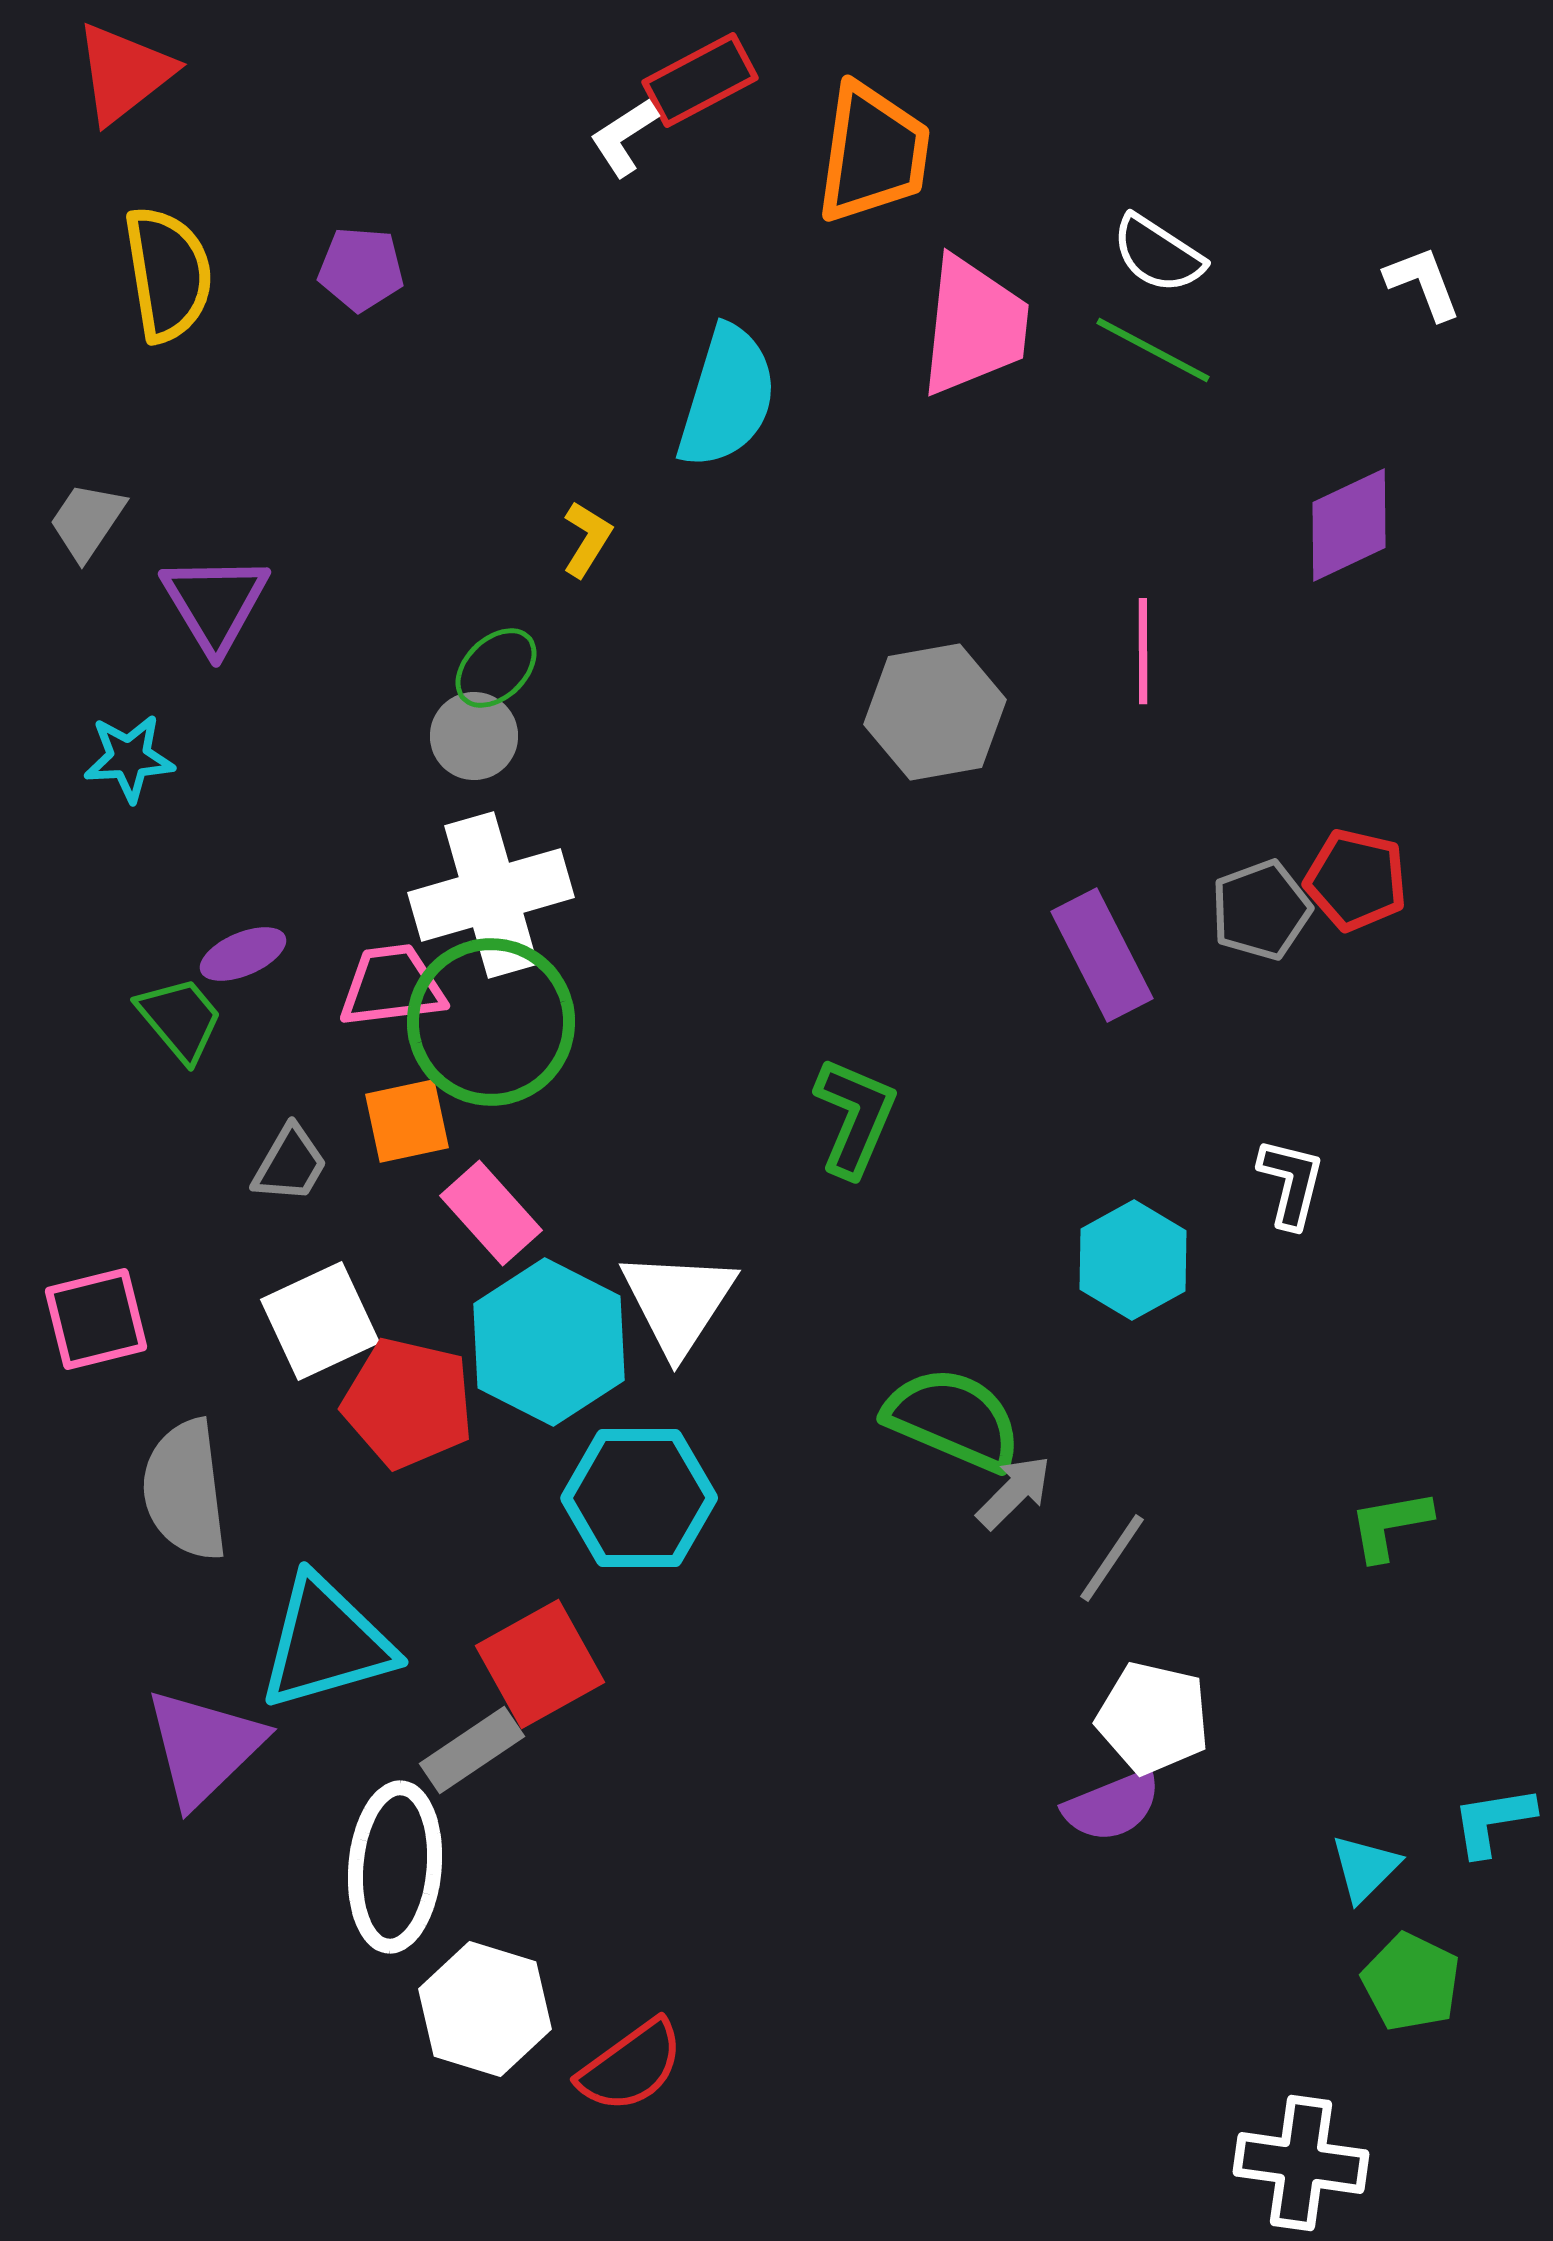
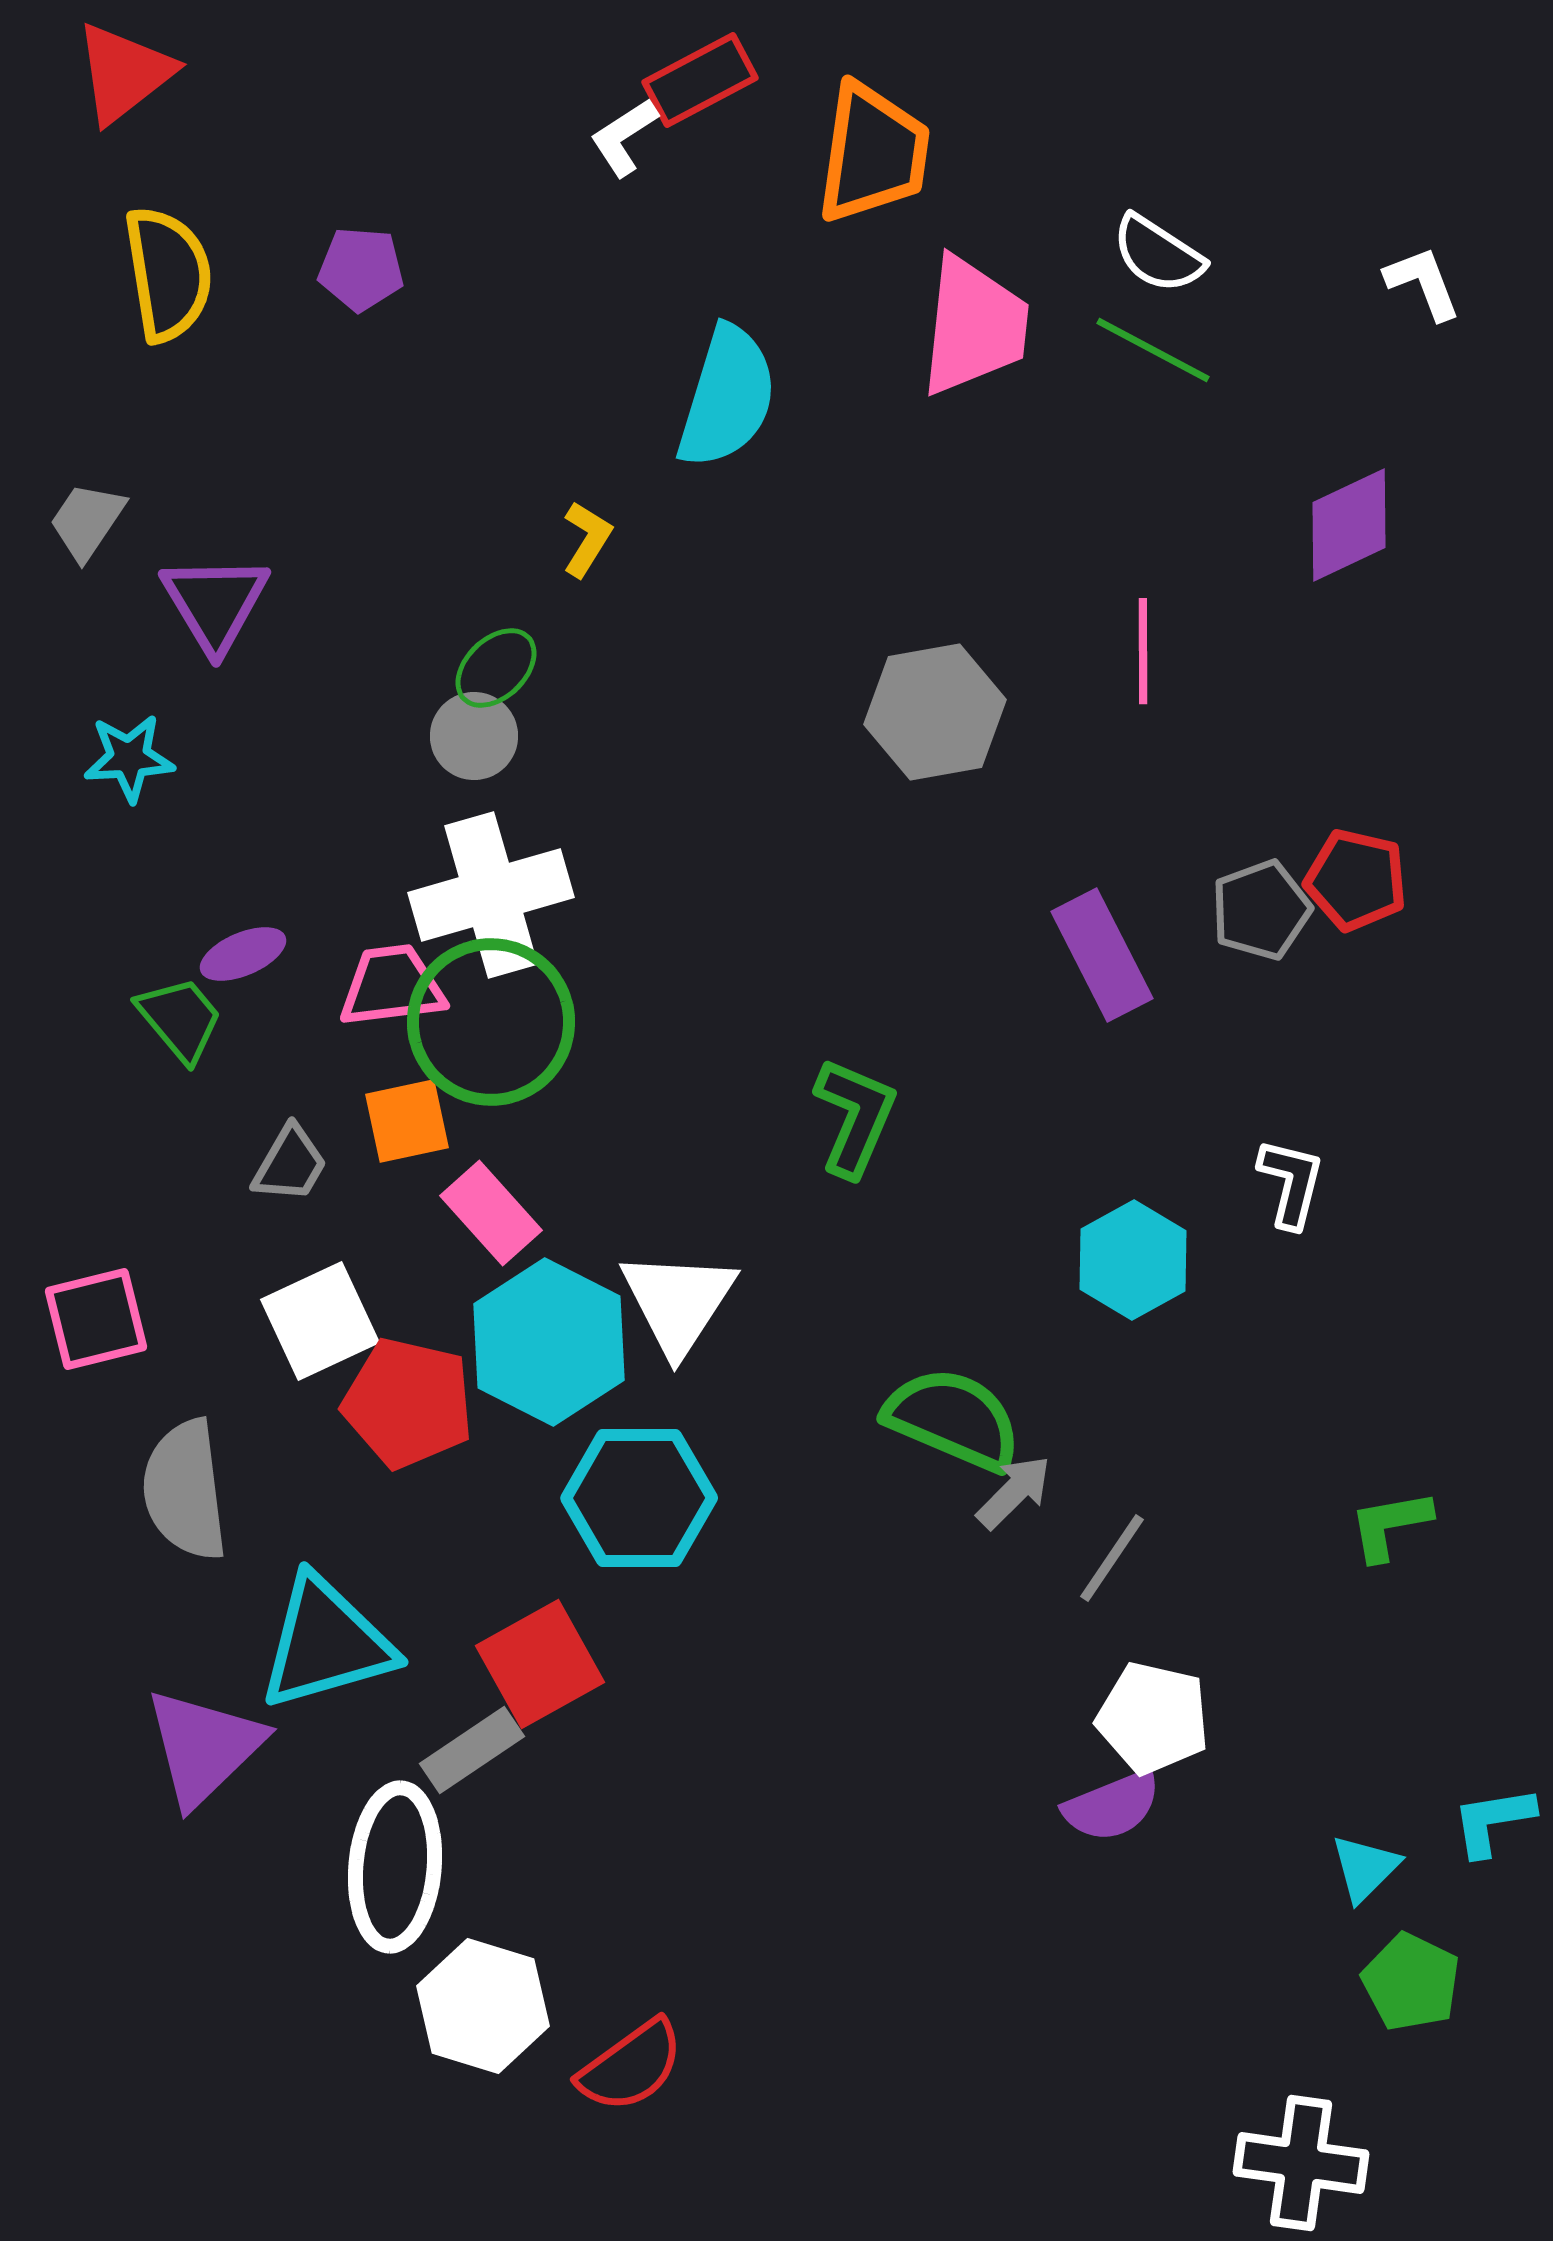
white hexagon at (485, 2009): moved 2 px left, 3 px up
